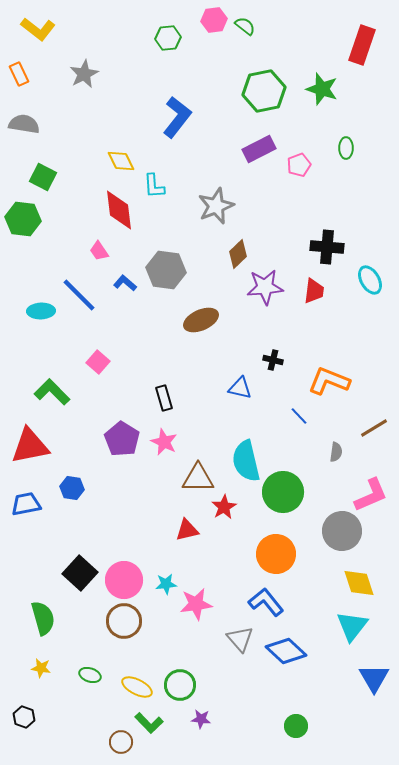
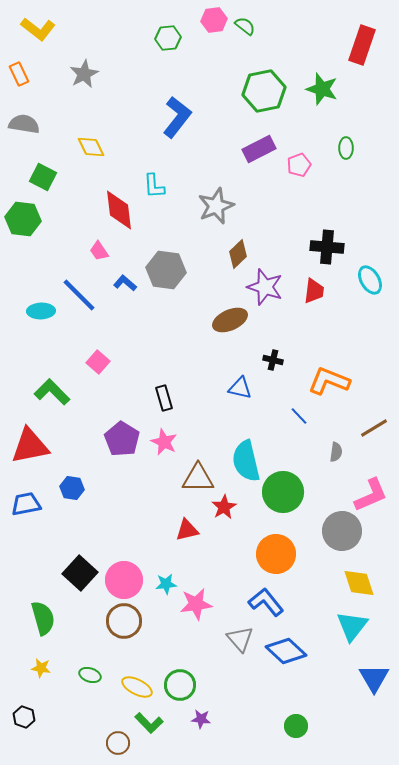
yellow diamond at (121, 161): moved 30 px left, 14 px up
purple star at (265, 287): rotated 24 degrees clockwise
brown ellipse at (201, 320): moved 29 px right
brown circle at (121, 742): moved 3 px left, 1 px down
